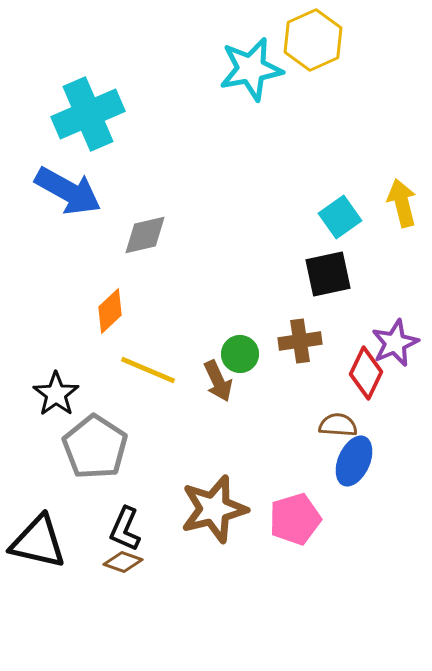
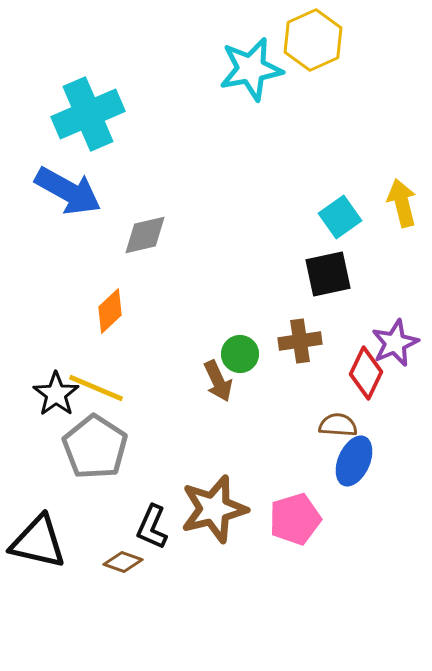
yellow line: moved 52 px left, 18 px down
black L-shape: moved 27 px right, 2 px up
